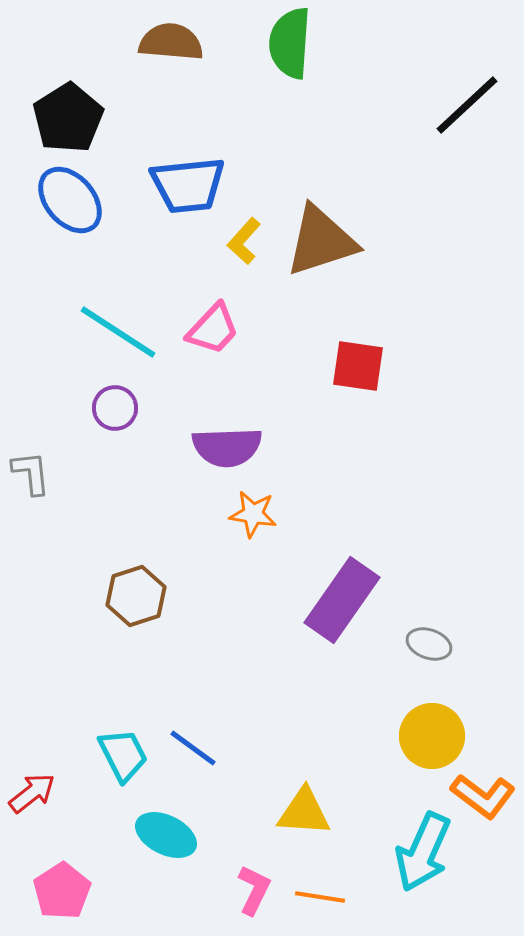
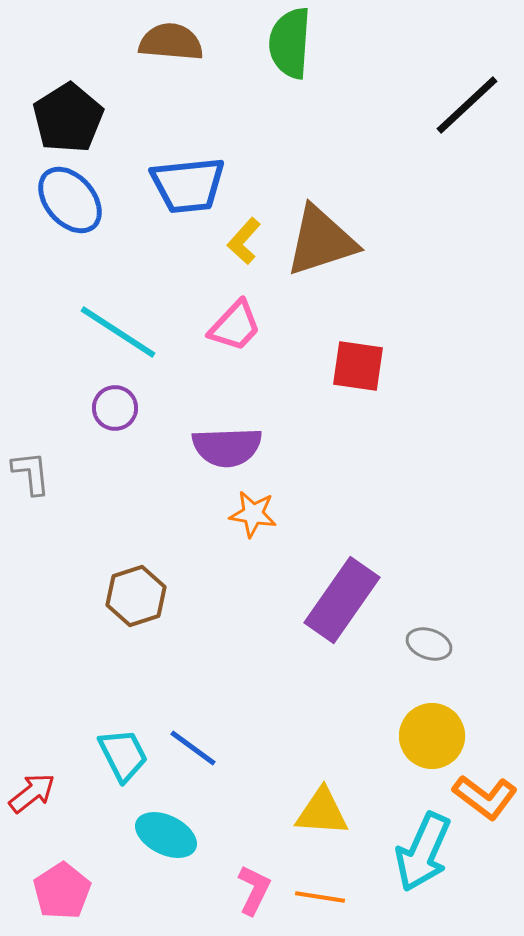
pink trapezoid: moved 22 px right, 3 px up
orange L-shape: moved 2 px right, 1 px down
yellow triangle: moved 18 px right
